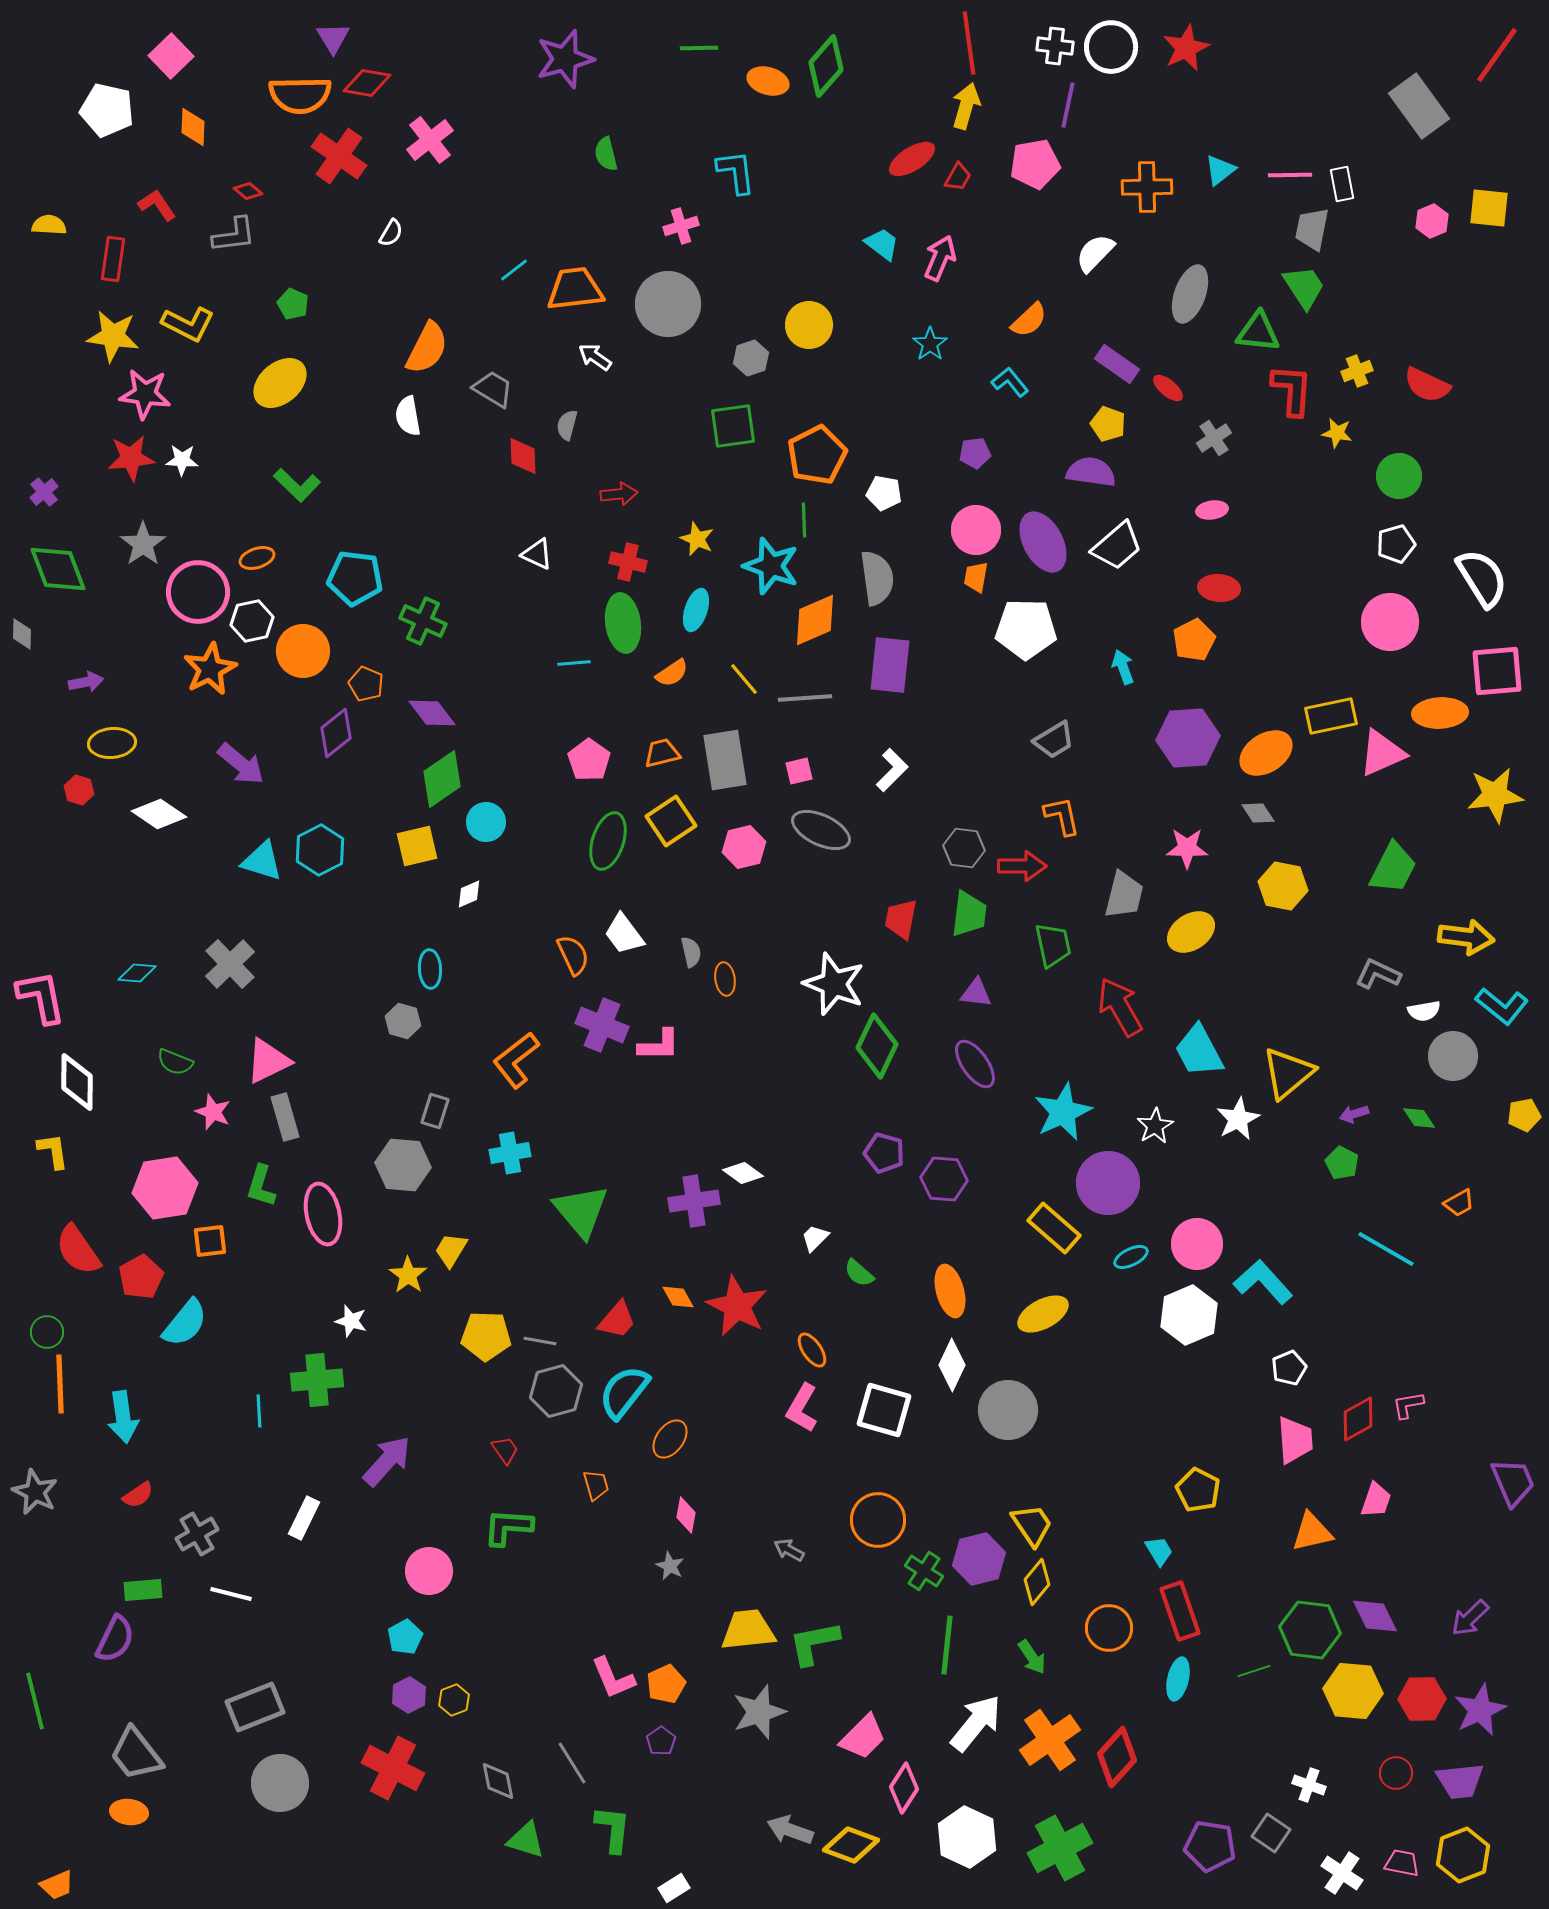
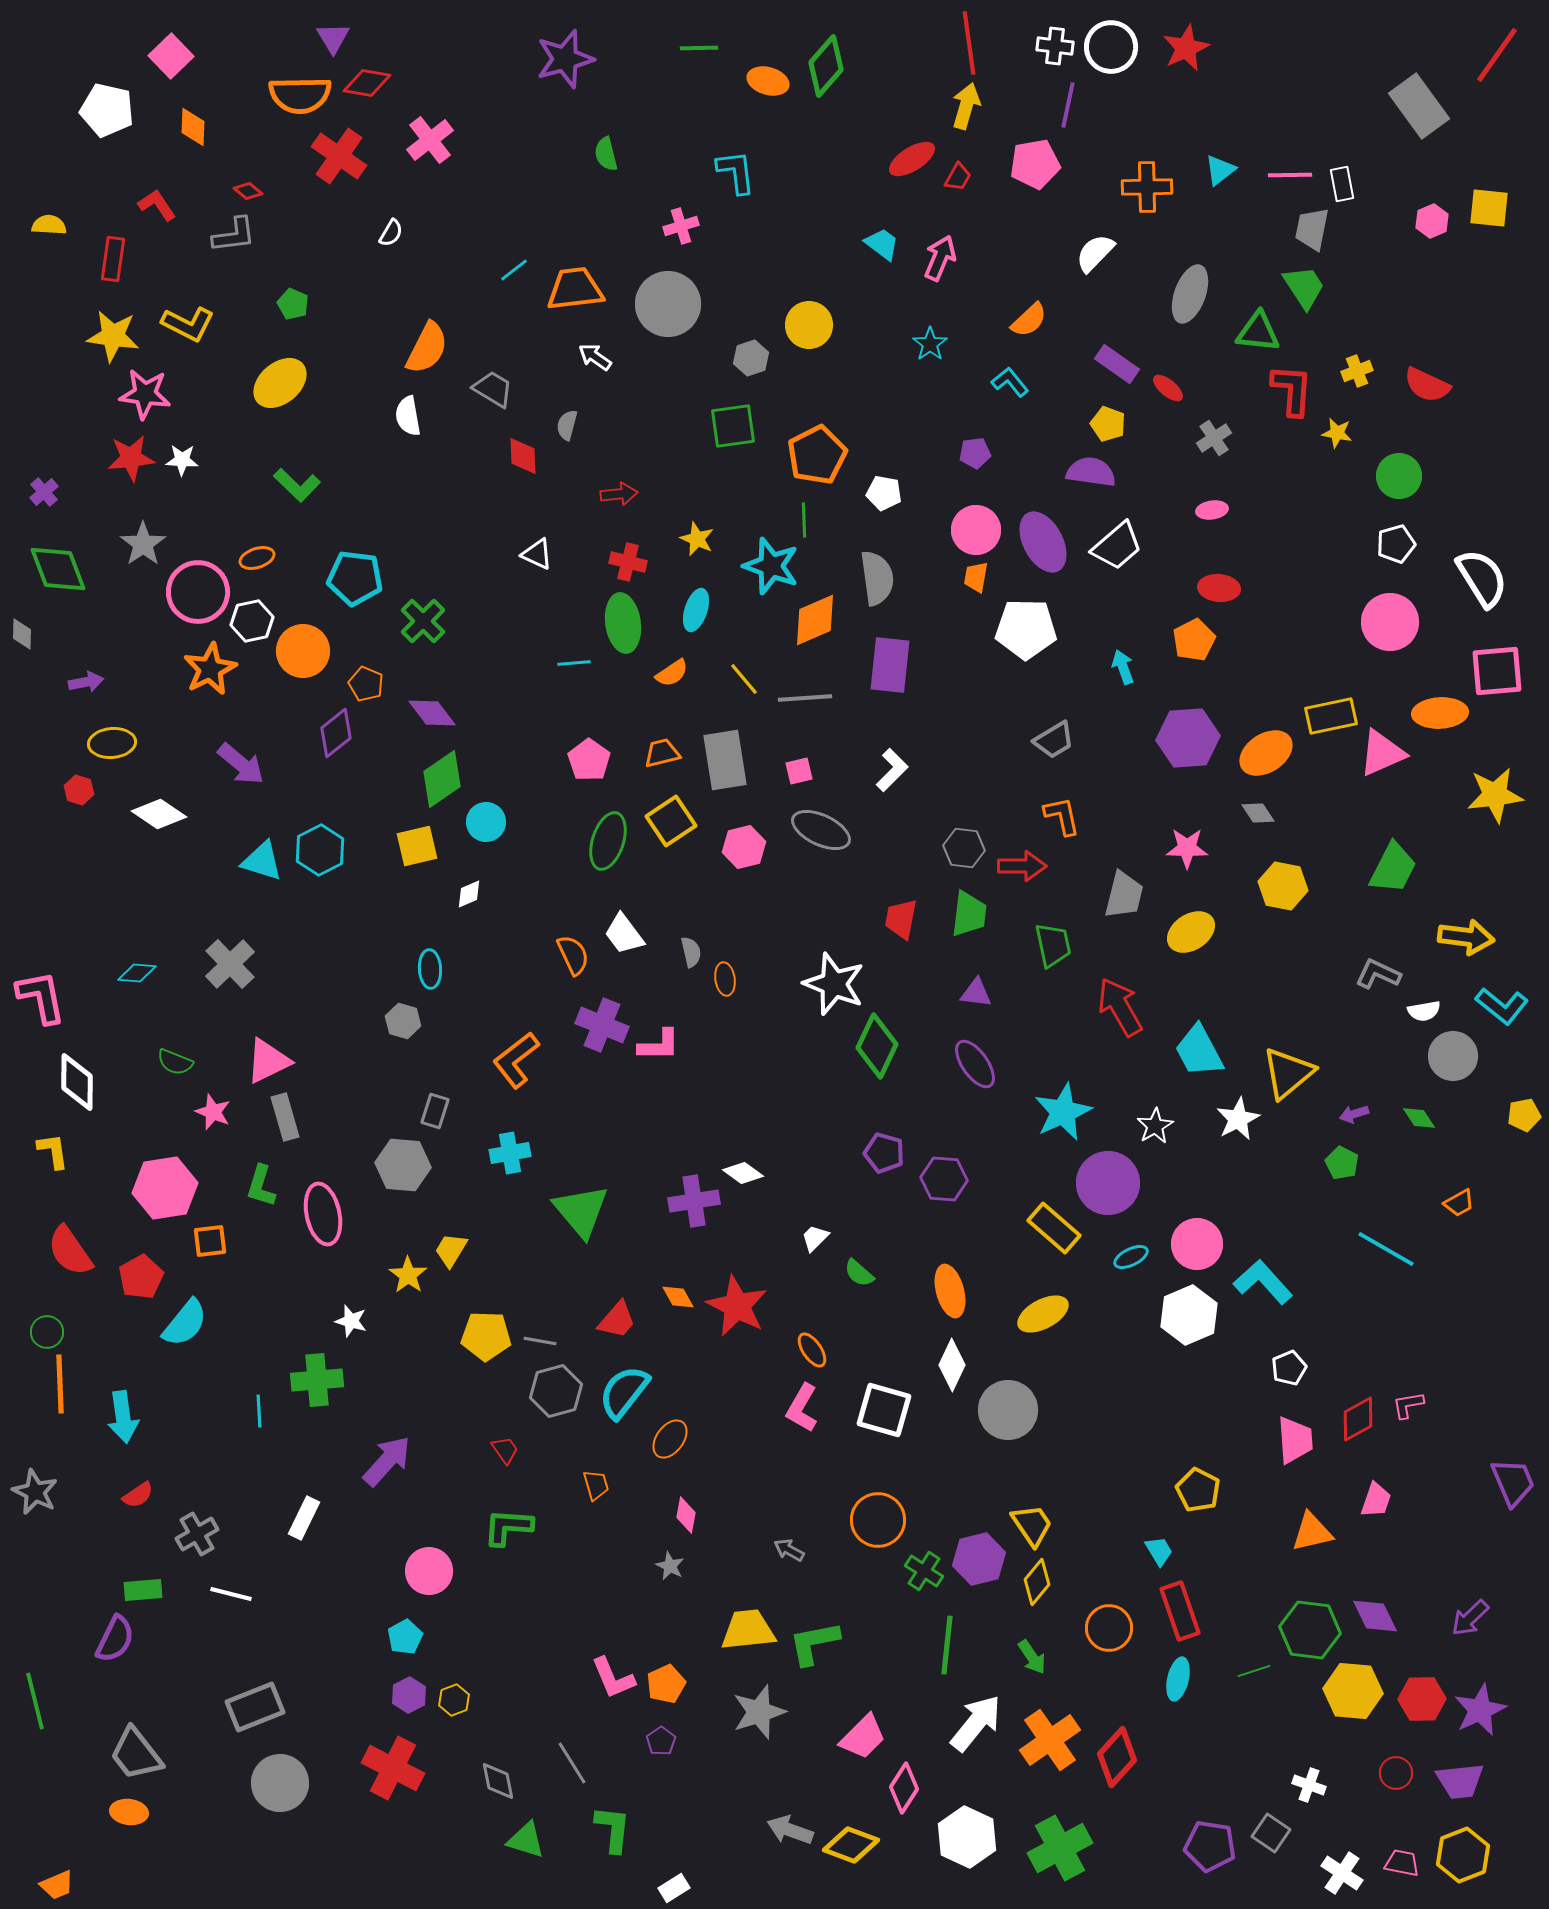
green cross at (423, 621): rotated 21 degrees clockwise
red semicircle at (78, 1250): moved 8 px left, 1 px down
